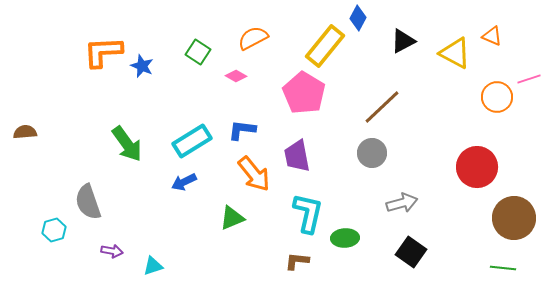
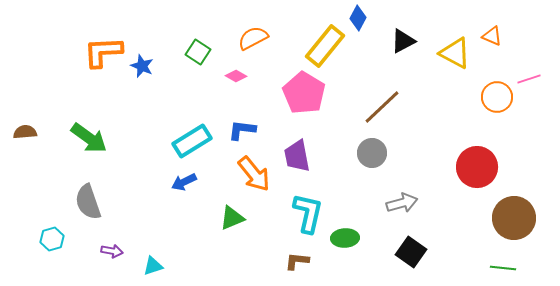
green arrow: moved 38 px left, 6 px up; rotated 18 degrees counterclockwise
cyan hexagon: moved 2 px left, 9 px down
